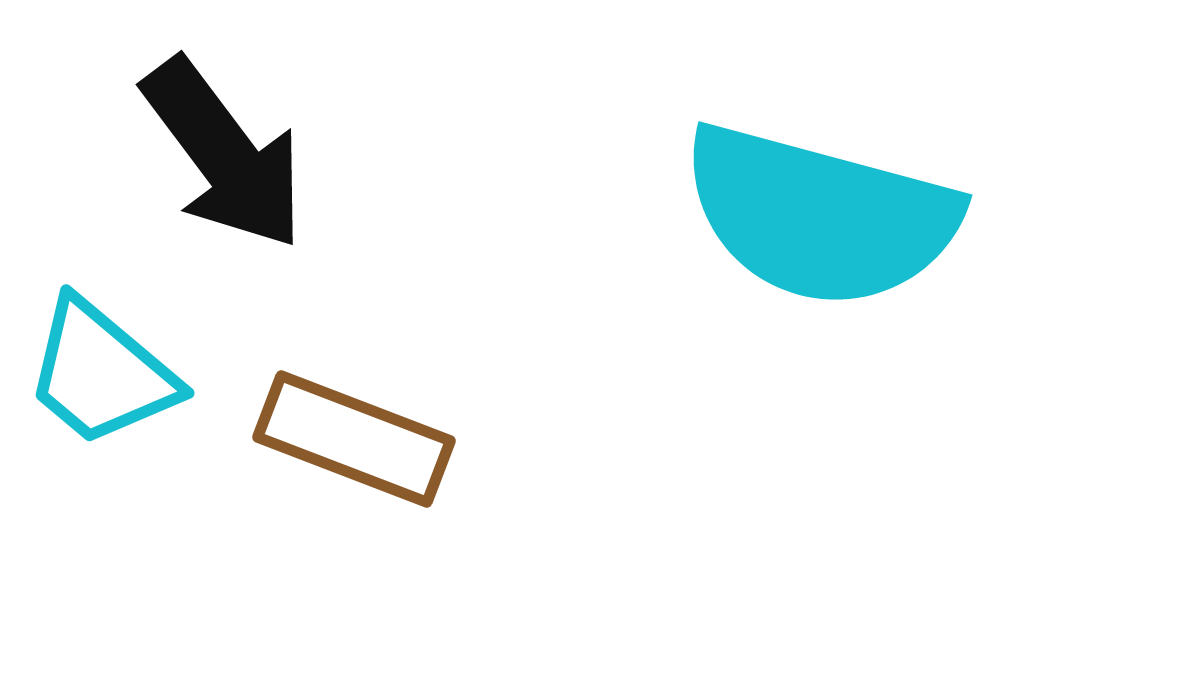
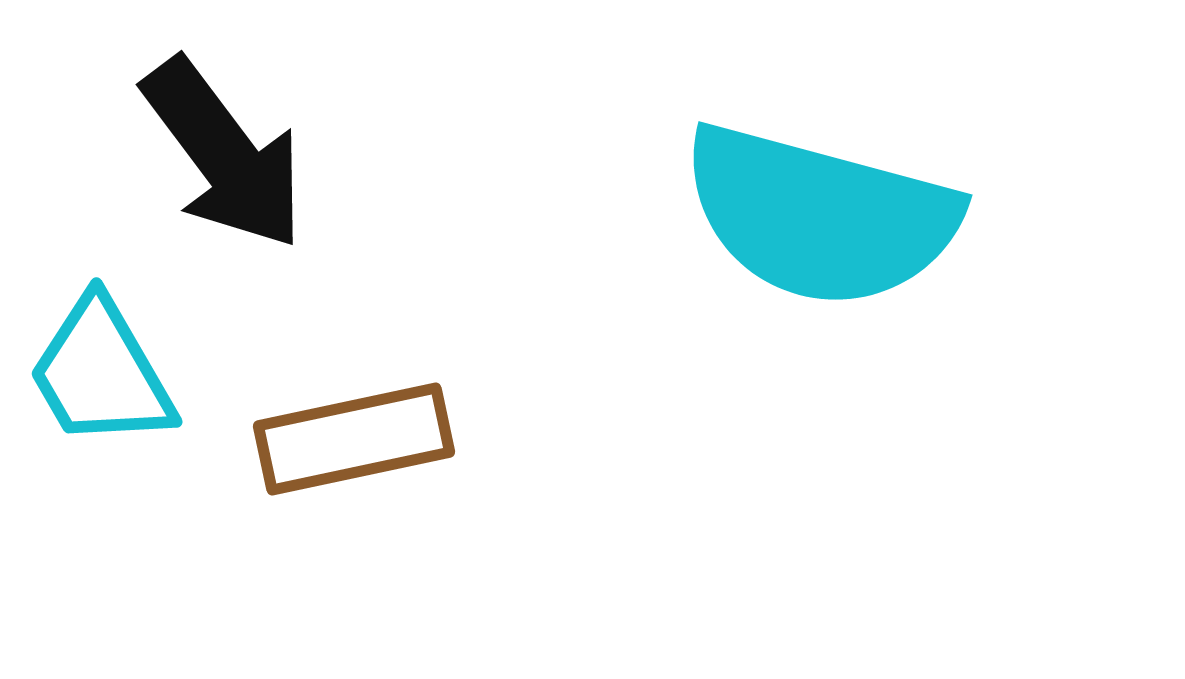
cyan trapezoid: rotated 20 degrees clockwise
brown rectangle: rotated 33 degrees counterclockwise
